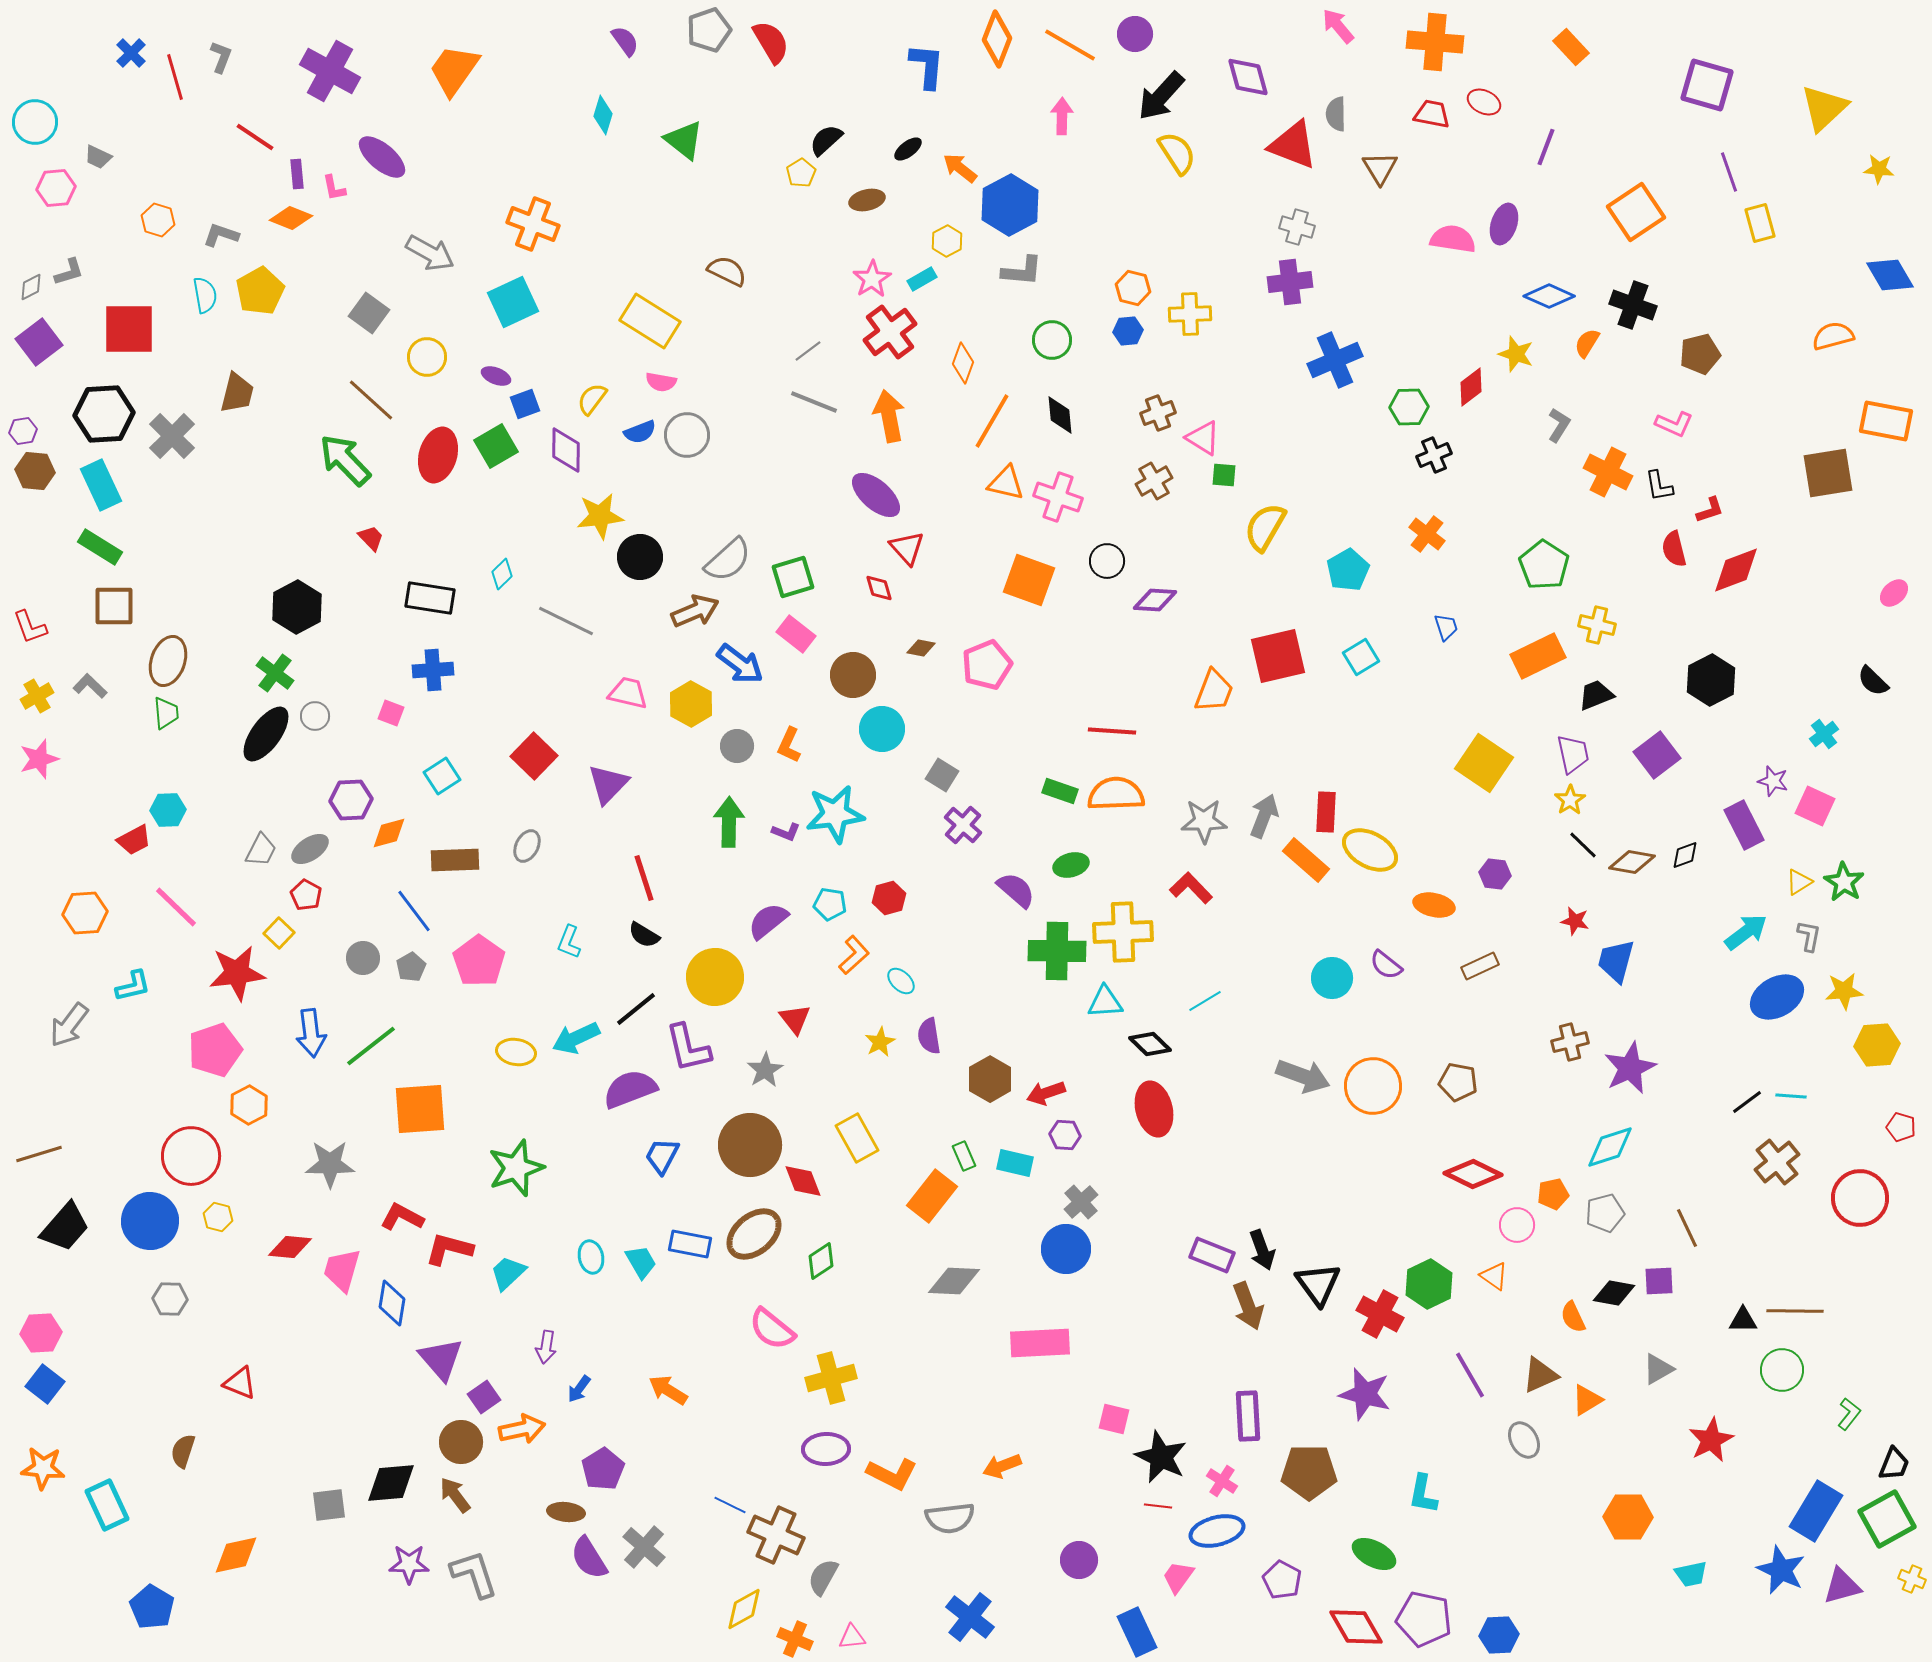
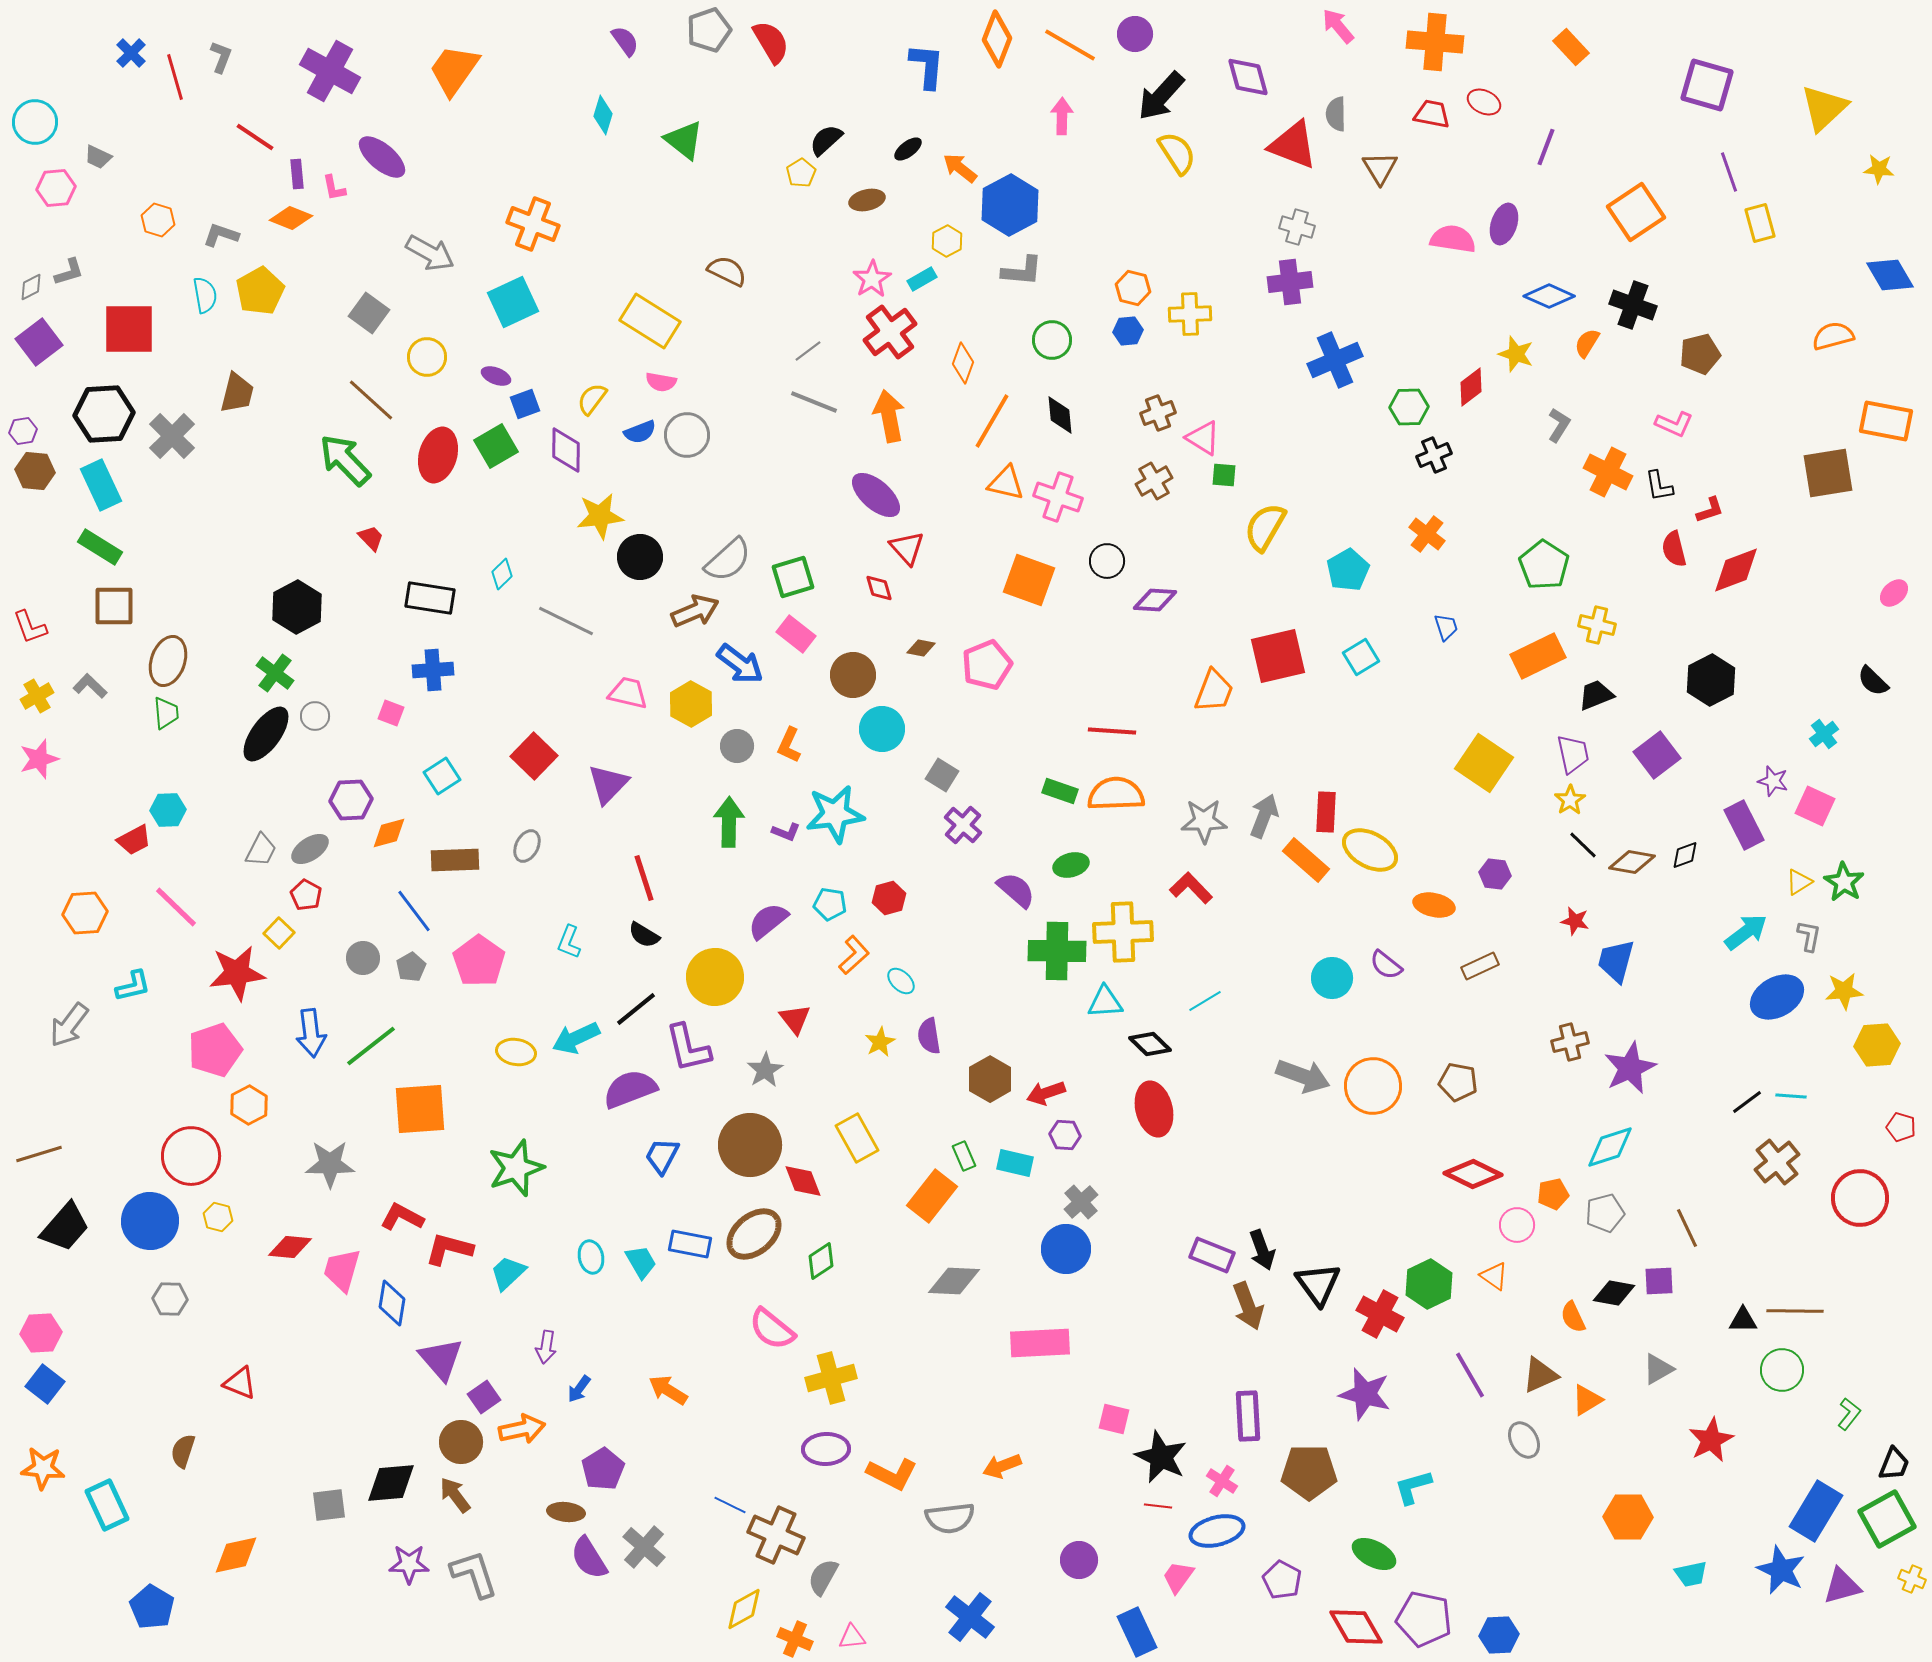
cyan L-shape at (1423, 1494): moved 10 px left, 7 px up; rotated 63 degrees clockwise
